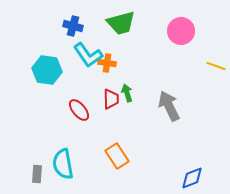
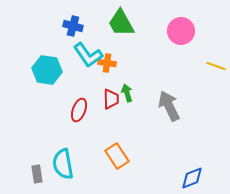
green trapezoid: rotated 76 degrees clockwise
red ellipse: rotated 60 degrees clockwise
gray rectangle: rotated 12 degrees counterclockwise
